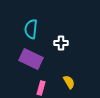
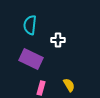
cyan semicircle: moved 1 px left, 4 px up
white cross: moved 3 px left, 3 px up
yellow semicircle: moved 3 px down
